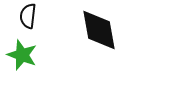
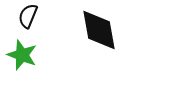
black semicircle: rotated 15 degrees clockwise
